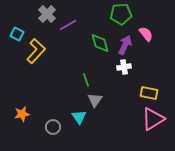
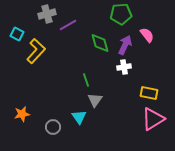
gray cross: rotated 30 degrees clockwise
pink semicircle: moved 1 px right, 1 px down
